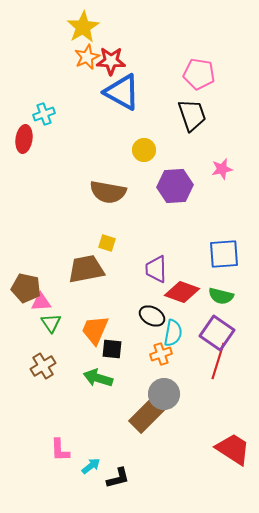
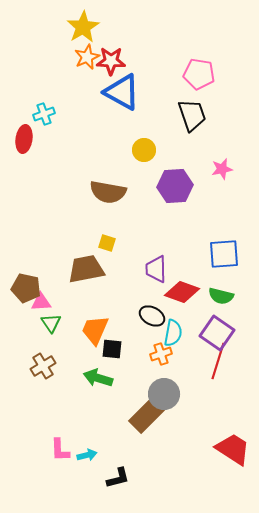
cyan arrow: moved 4 px left, 11 px up; rotated 24 degrees clockwise
